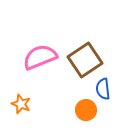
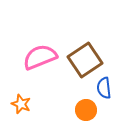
blue semicircle: moved 1 px right, 1 px up
